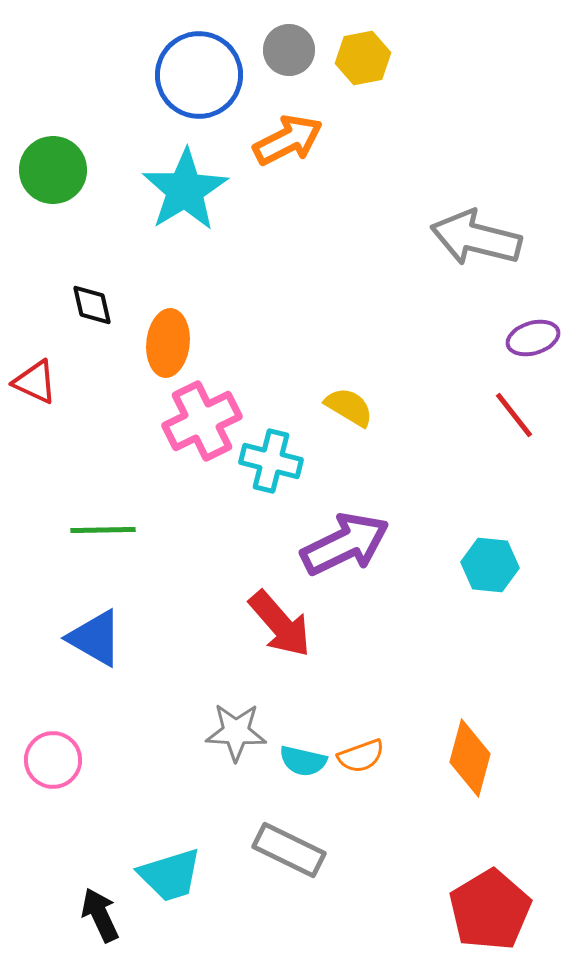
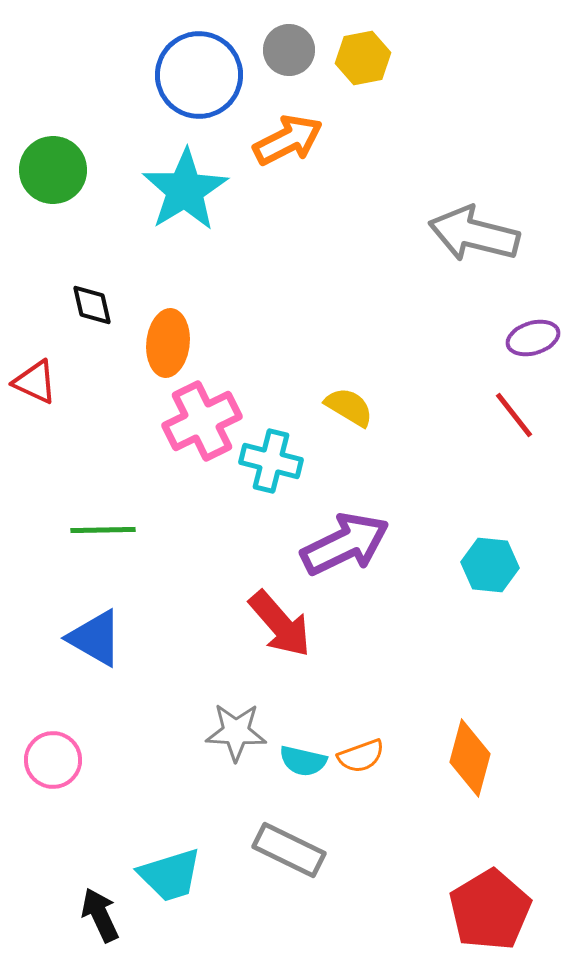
gray arrow: moved 2 px left, 4 px up
